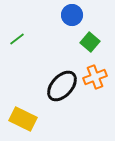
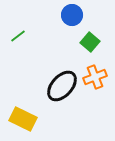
green line: moved 1 px right, 3 px up
